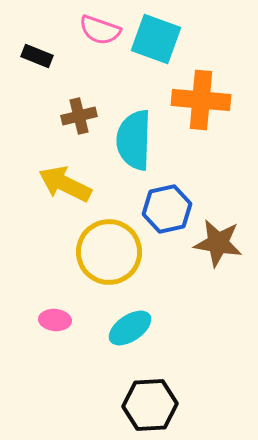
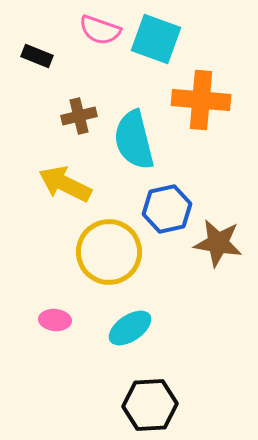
cyan semicircle: rotated 16 degrees counterclockwise
